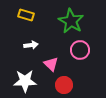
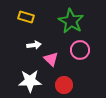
yellow rectangle: moved 2 px down
white arrow: moved 3 px right
pink triangle: moved 5 px up
white star: moved 5 px right
